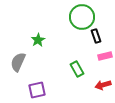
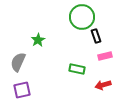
green rectangle: rotated 49 degrees counterclockwise
purple square: moved 15 px left
